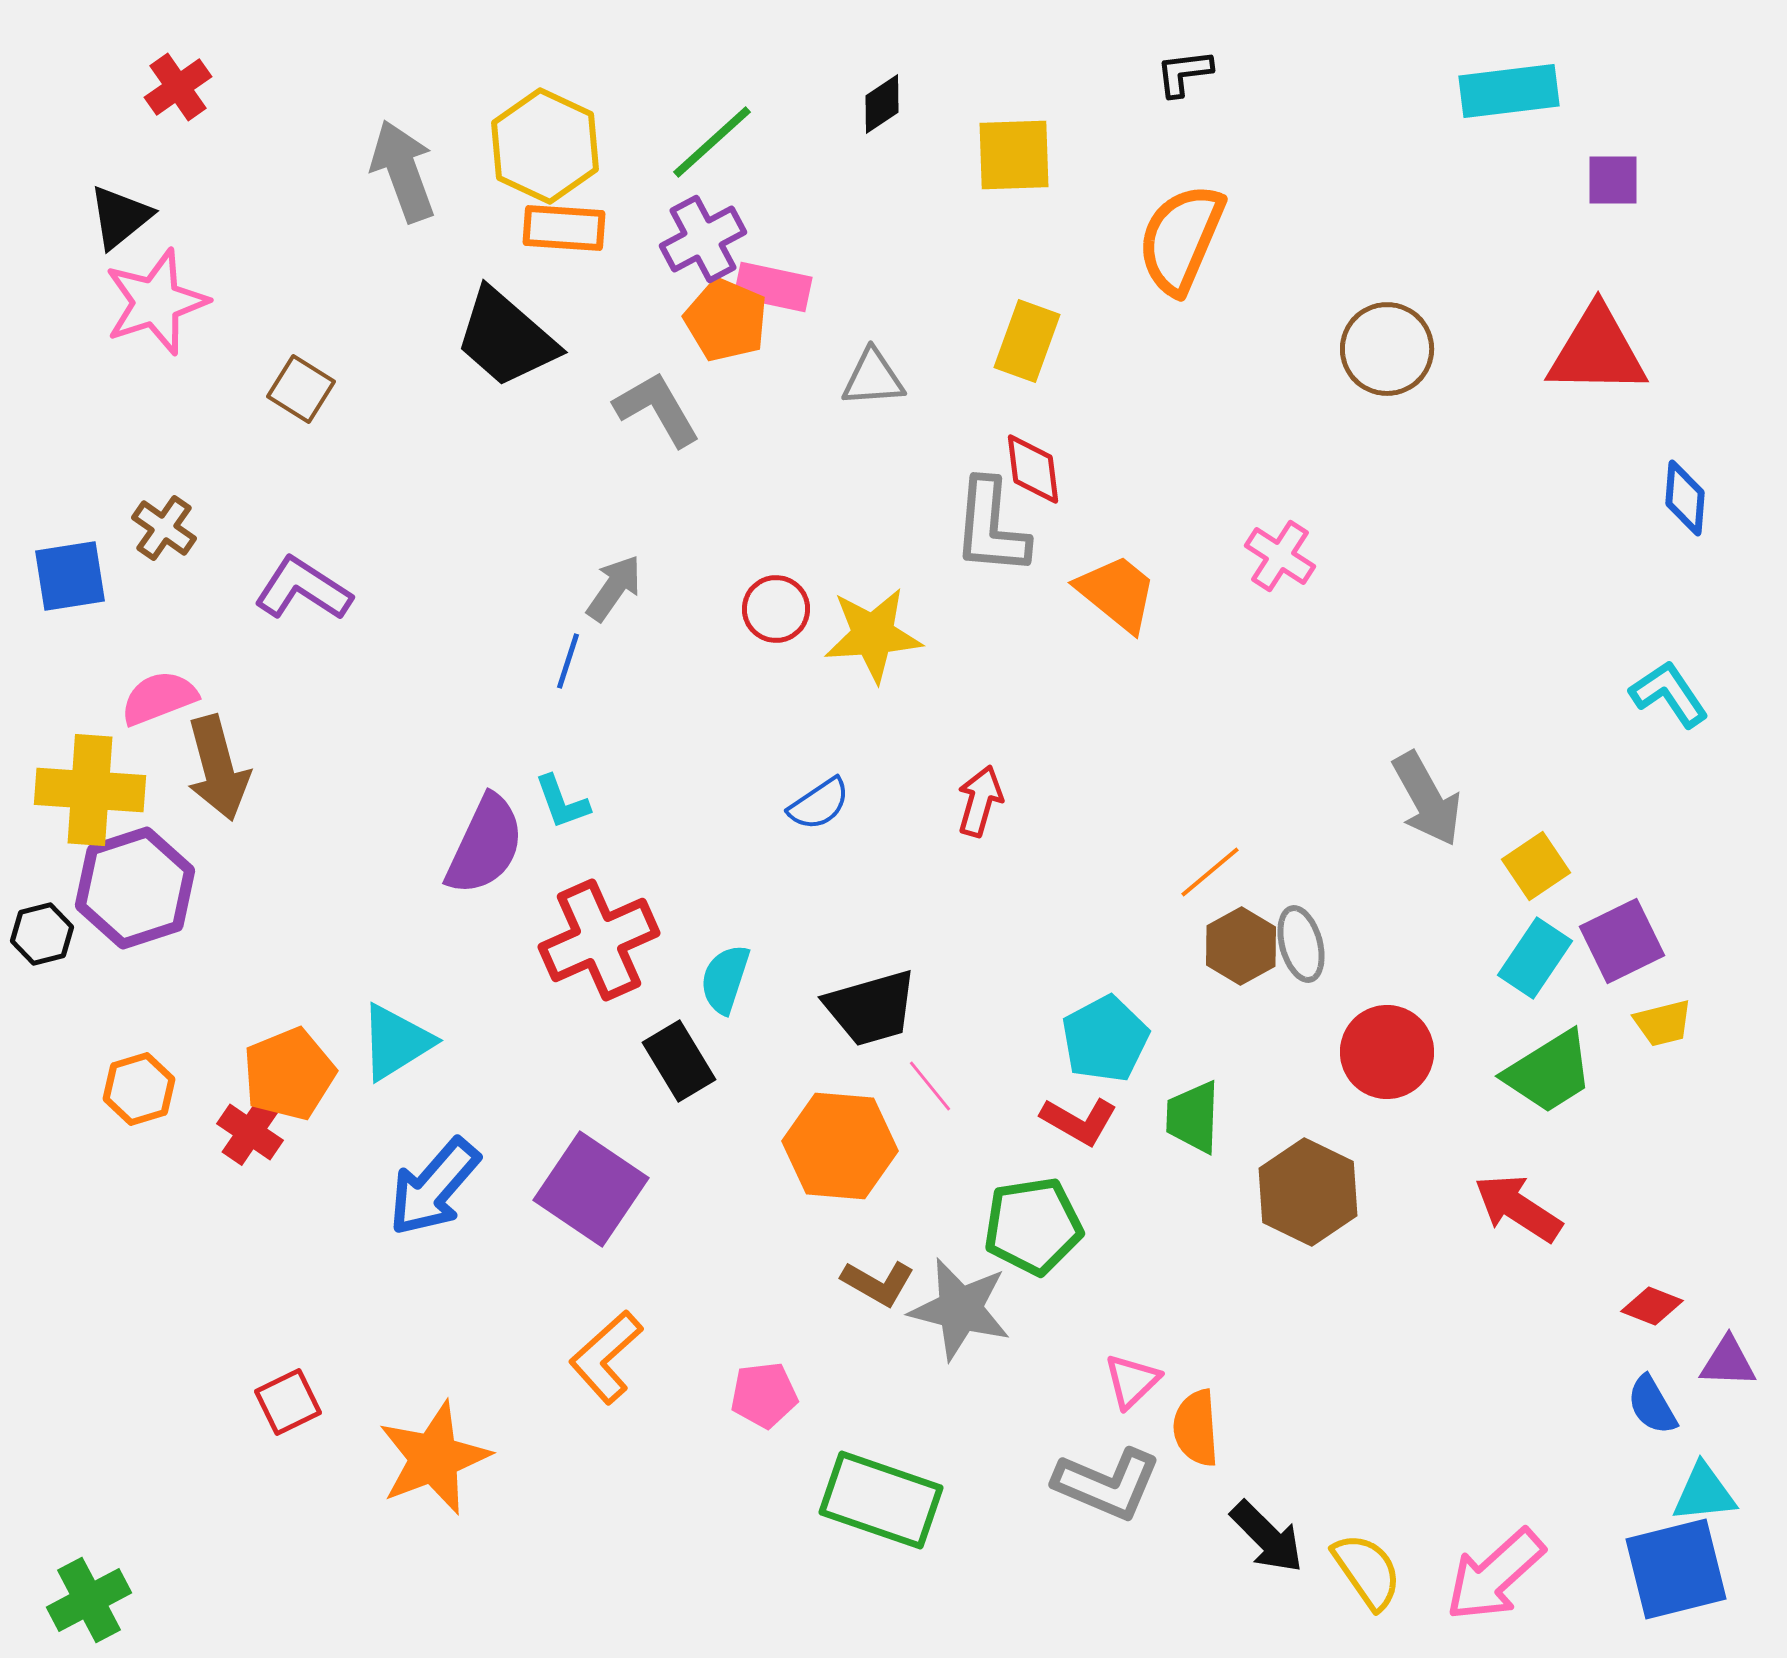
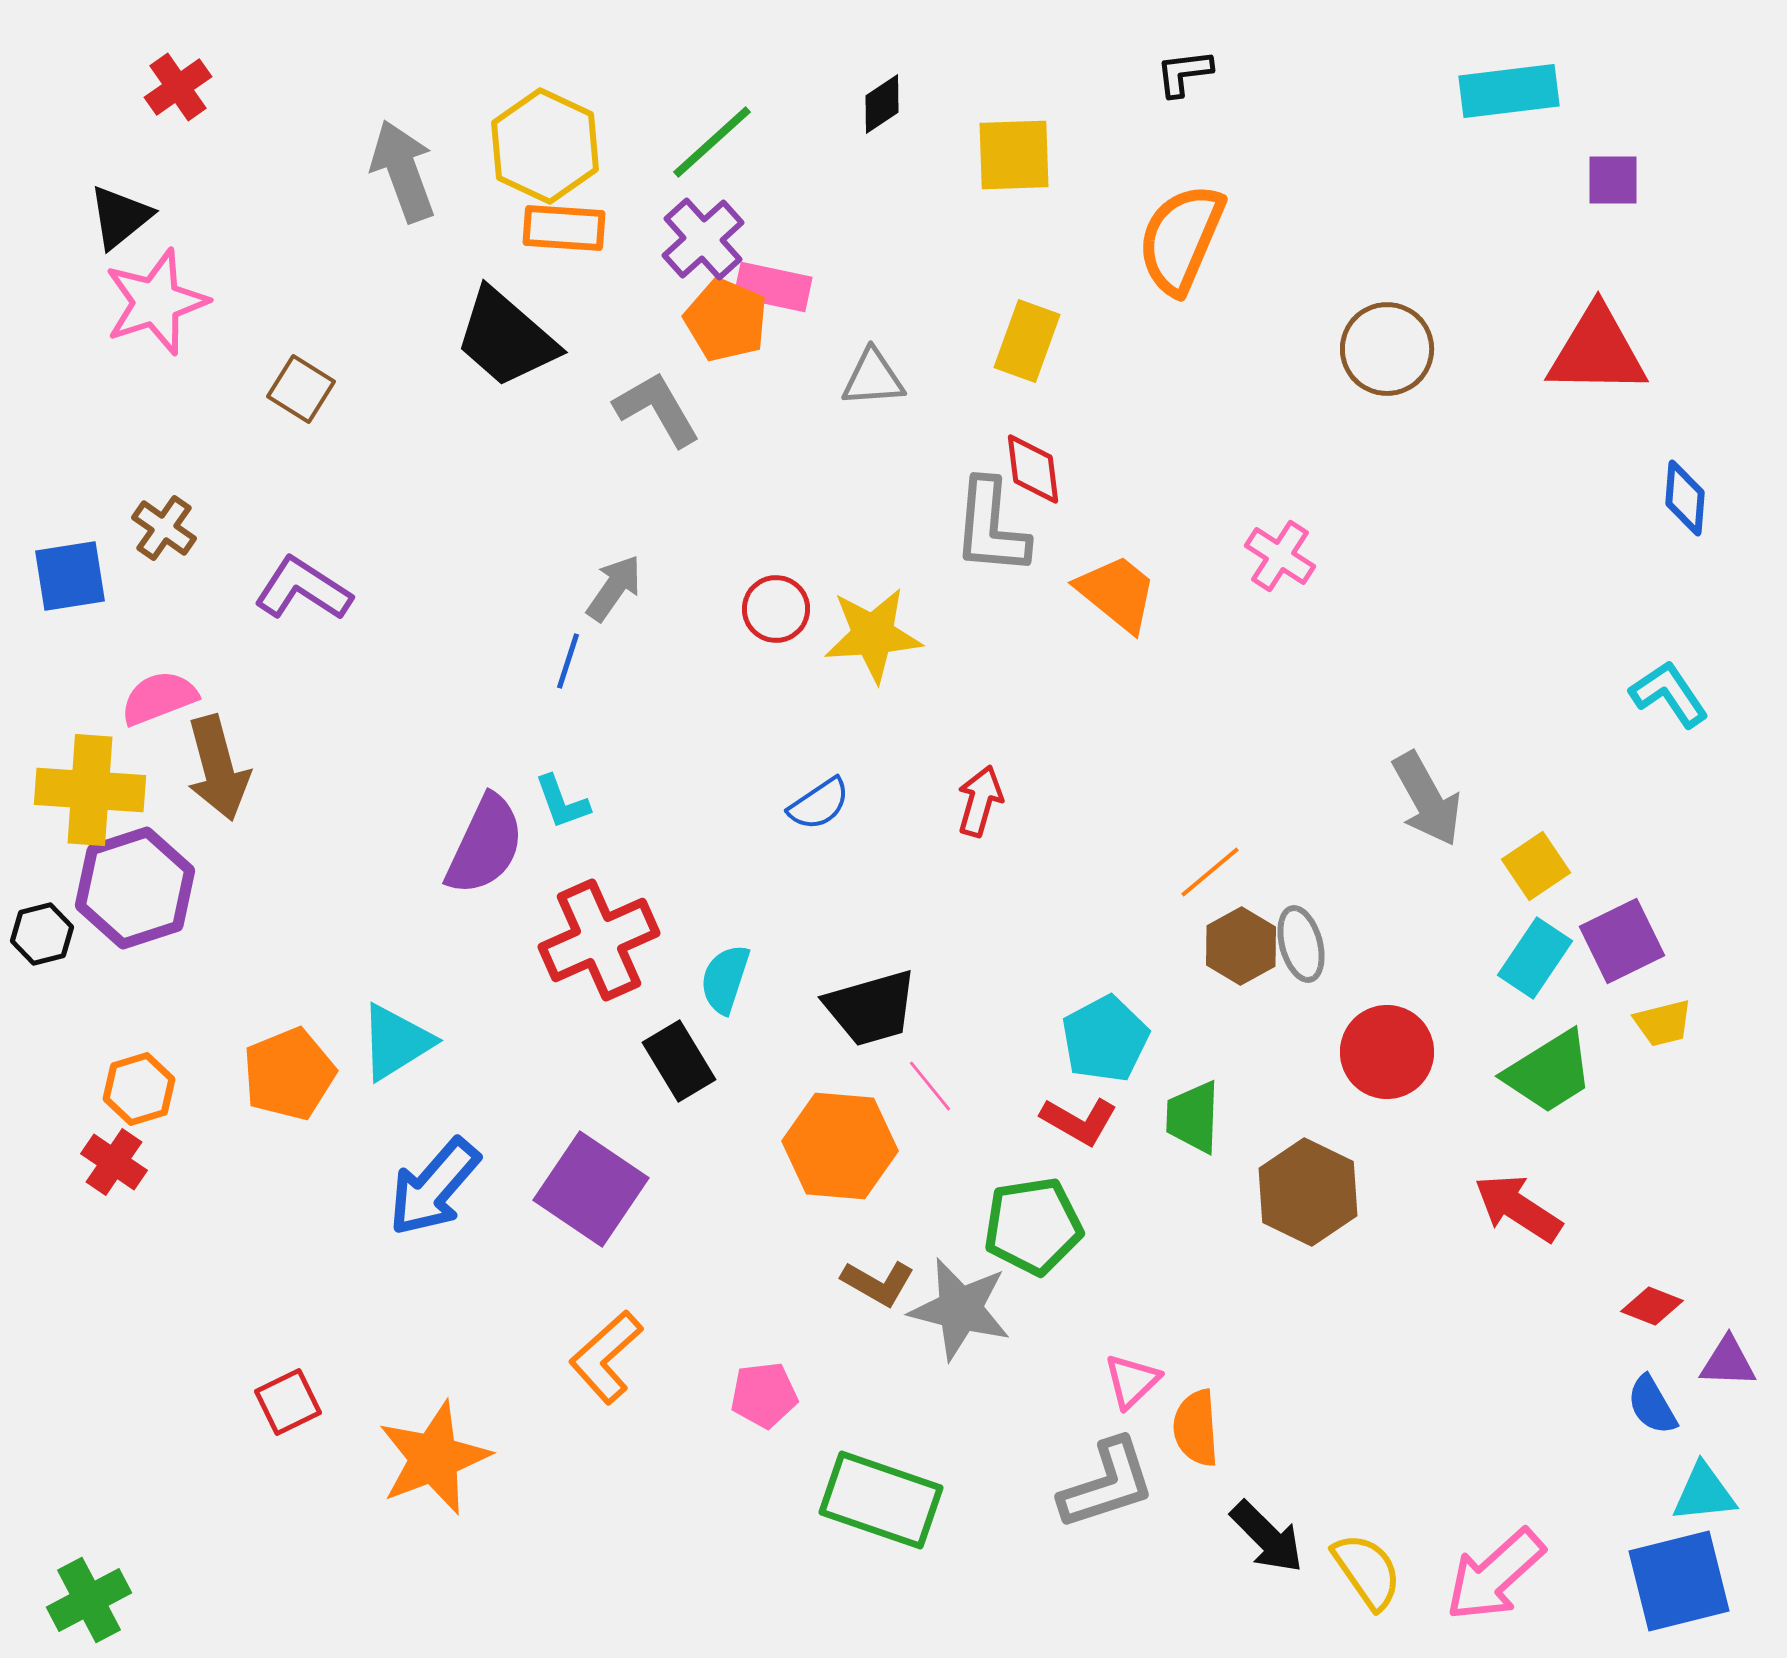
purple cross at (703, 239): rotated 14 degrees counterclockwise
red cross at (250, 1132): moved 136 px left, 30 px down
gray L-shape at (1107, 1484): rotated 41 degrees counterclockwise
blue square at (1676, 1569): moved 3 px right, 12 px down
